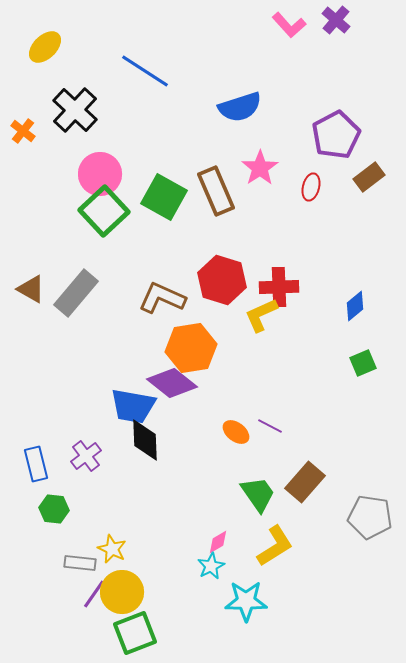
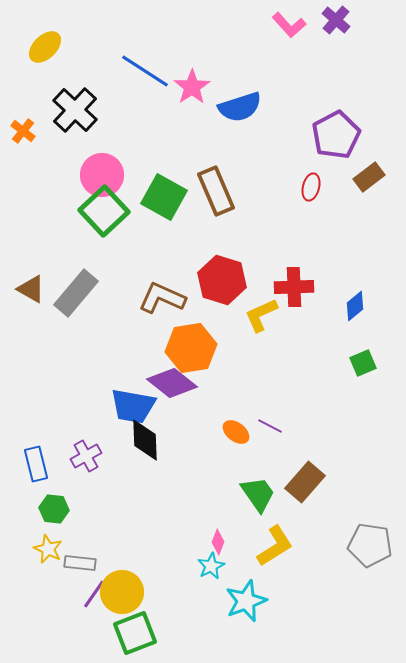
pink star at (260, 168): moved 68 px left, 81 px up
pink circle at (100, 174): moved 2 px right, 1 px down
red cross at (279, 287): moved 15 px right
purple cross at (86, 456): rotated 8 degrees clockwise
gray pentagon at (370, 517): moved 28 px down
pink diamond at (218, 542): rotated 40 degrees counterclockwise
yellow star at (112, 549): moved 64 px left
cyan star at (246, 601): rotated 21 degrees counterclockwise
